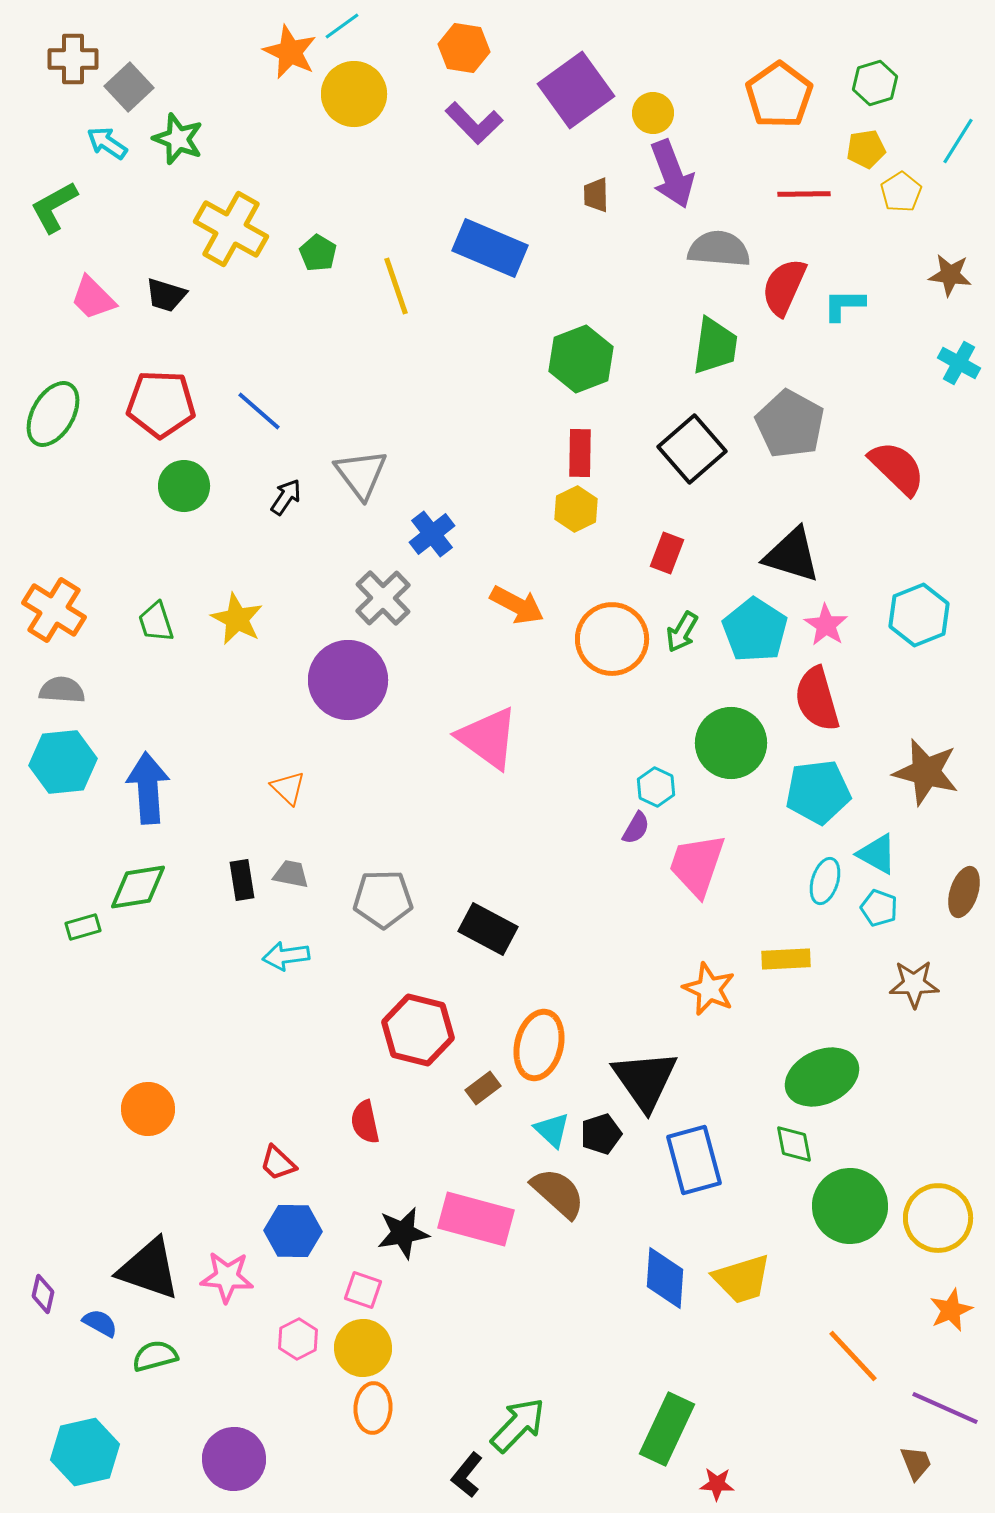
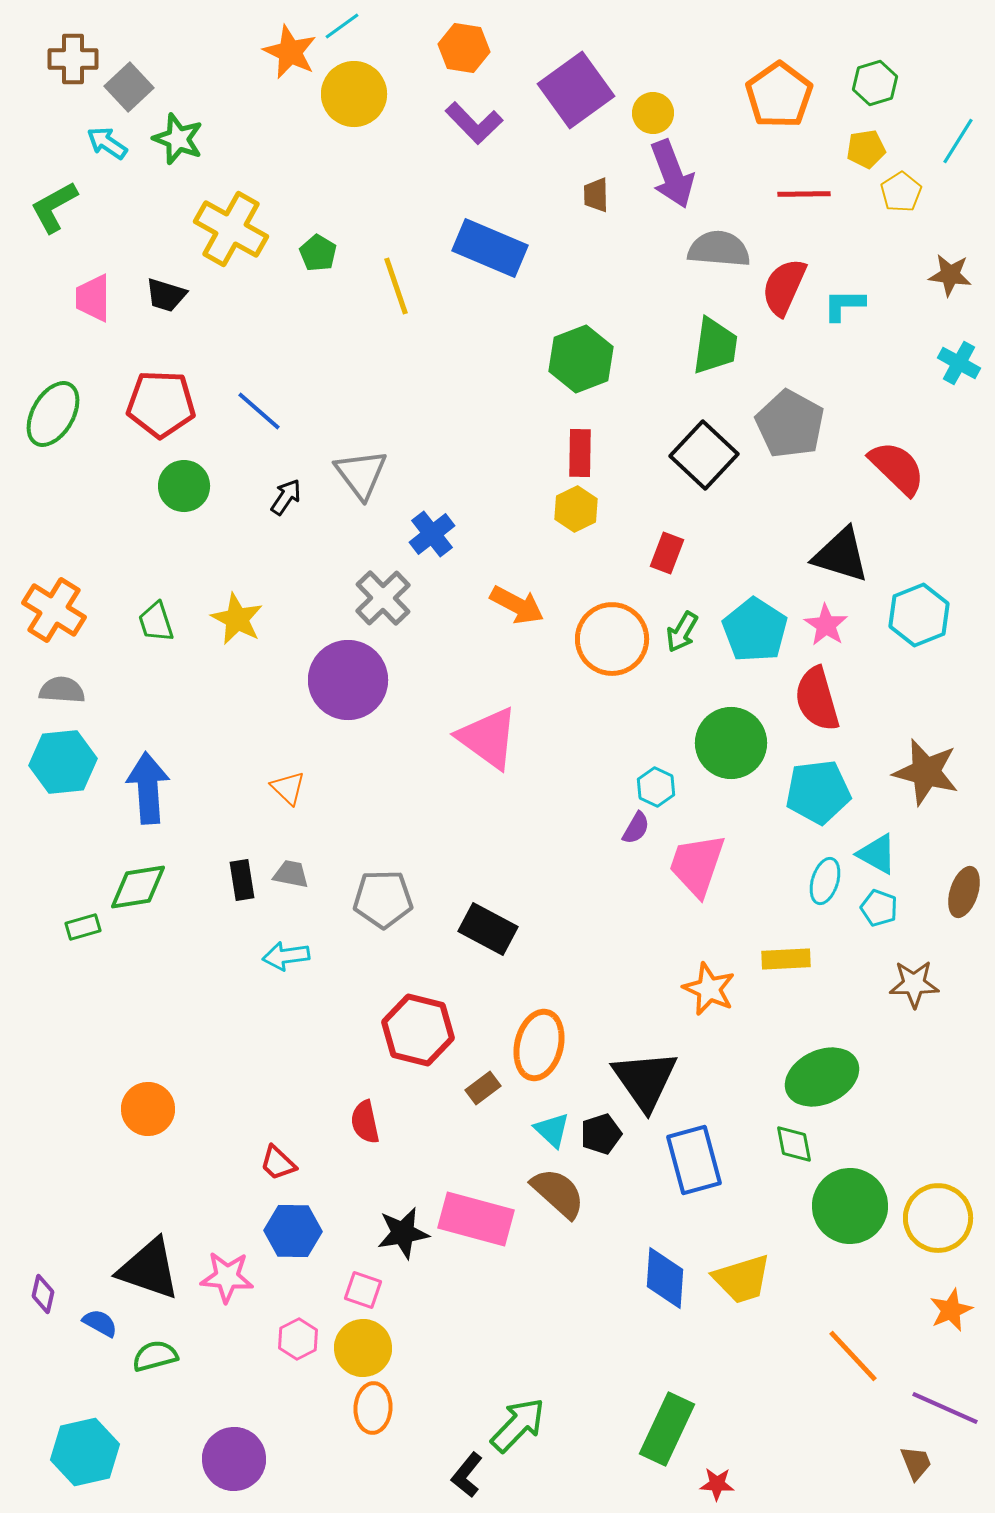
pink trapezoid at (93, 298): rotated 45 degrees clockwise
black square at (692, 449): moved 12 px right, 6 px down; rotated 6 degrees counterclockwise
black triangle at (792, 555): moved 49 px right
